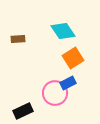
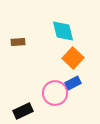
cyan diamond: rotated 20 degrees clockwise
brown rectangle: moved 3 px down
orange square: rotated 15 degrees counterclockwise
blue rectangle: moved 5 px right
